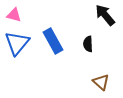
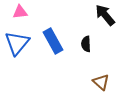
pink triangle: moved 6 px right, 3 px up; rotated 21 degrees counterclockwise
black semicircle: moved 2 px left
